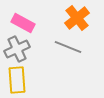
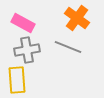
orange cross: rotated 15 degrees counterclockwise
gray cross: moved 10 px right, 1 px down; rotated 15 degrees clockwise
